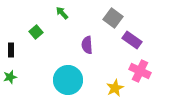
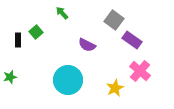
gray square: moved 1 px right, 2 px down
purple semicircle: rotated 60 degrees counterclockwise
black rectangle: moved 7 px right, 10 px up
pink cross: rotated 15 degrees clockwise
